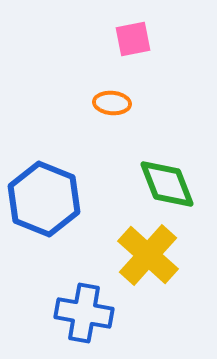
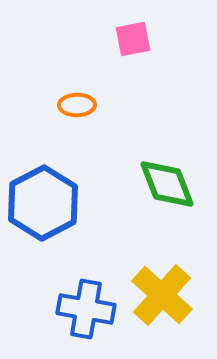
orange ellipse: moved 35 px left, 2 px down; rotated 6 degrees counterclockwise
blue hexagon: moved 1 px left, 4 px down; rotated 10 degrees clockwise
yellow cross: moved 14 px right, 40 px down
blue cross: moved 2 px right, 4 px up
